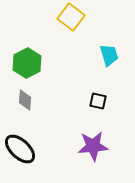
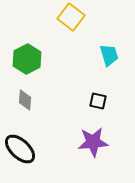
green hexagon: moved 4 px up
purple star: moved 4 px up
